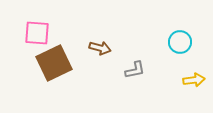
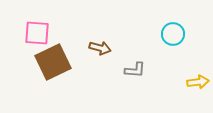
cyan circle: moved 7 px left, 8 px up
brown square: moved 1 px left, 1 px up
gray L-shape: rotated 15 degrees clockwise
yellow arrow: moved 4 px right, 2 px down
